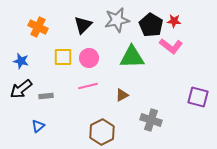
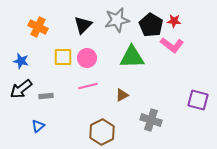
pink L-shape: moved 1 px right, 1 px up
pink circle: moved 2 px left
purple square: moved 3 px down
